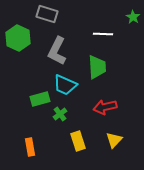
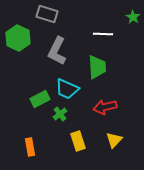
cyan trapezoid: moved 2 px right, 4 px down
green rectangle: rotated 12 degrees counterclockwise
